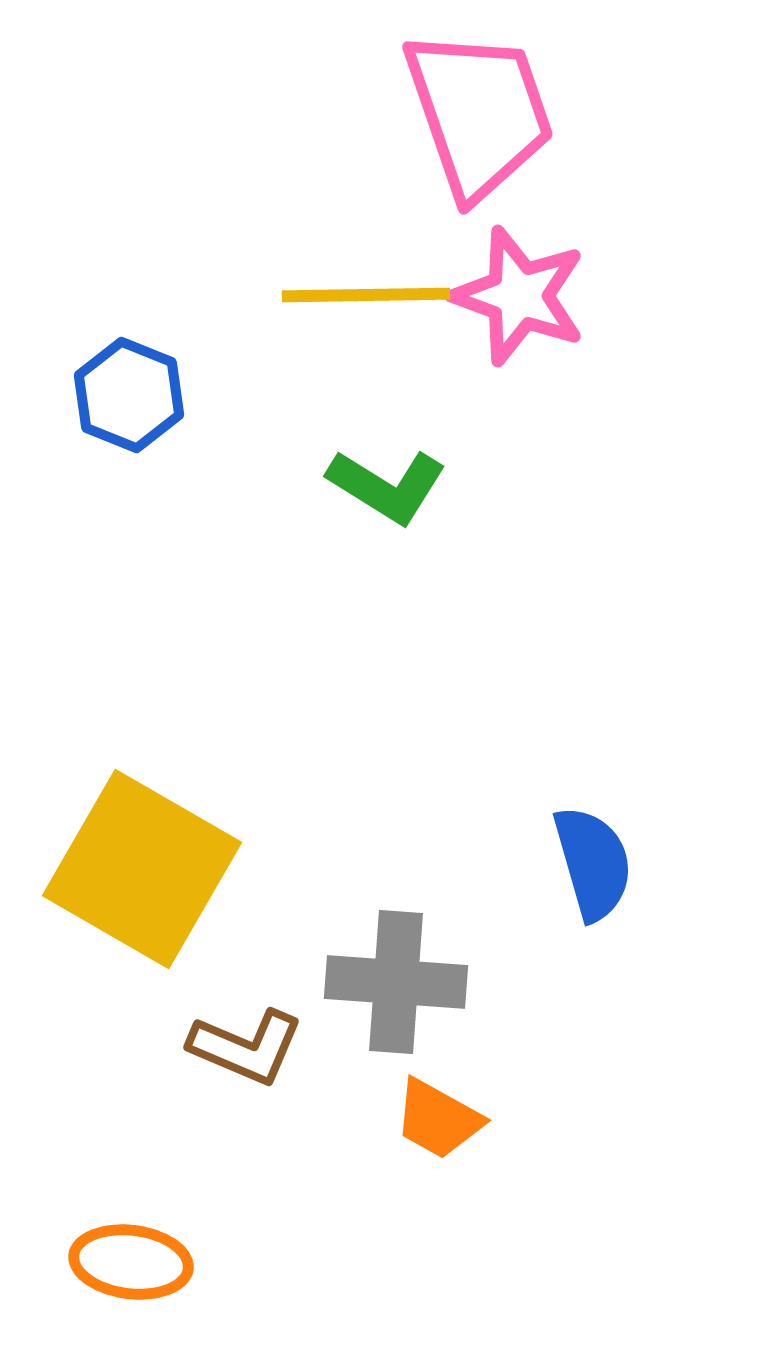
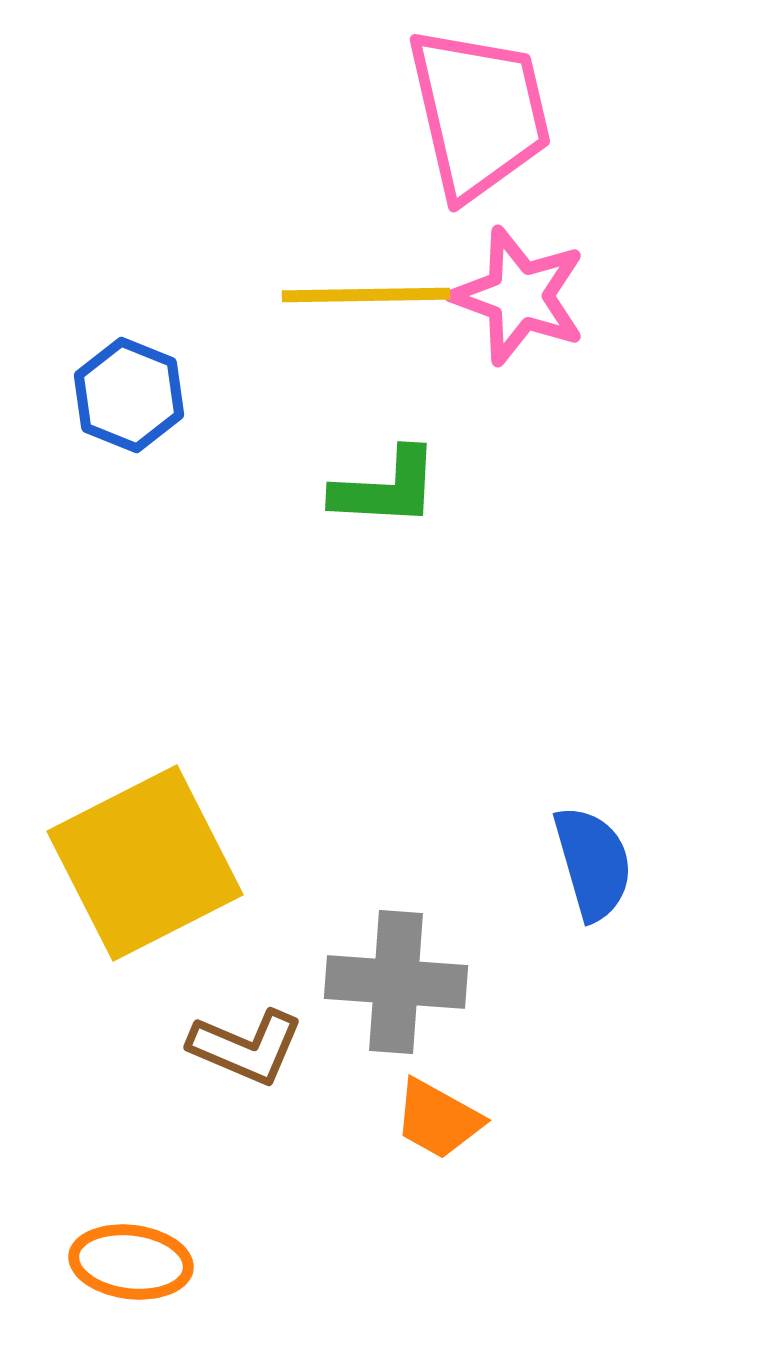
pink trapezoid: rotated 6 degrees clockwise
green L-shape: moved 1 px left, 2 px down; rotated 29 degrees counterclockwise
yellow square: moved 3 px right, 6 px up; rotated 33 degrees clockwise
